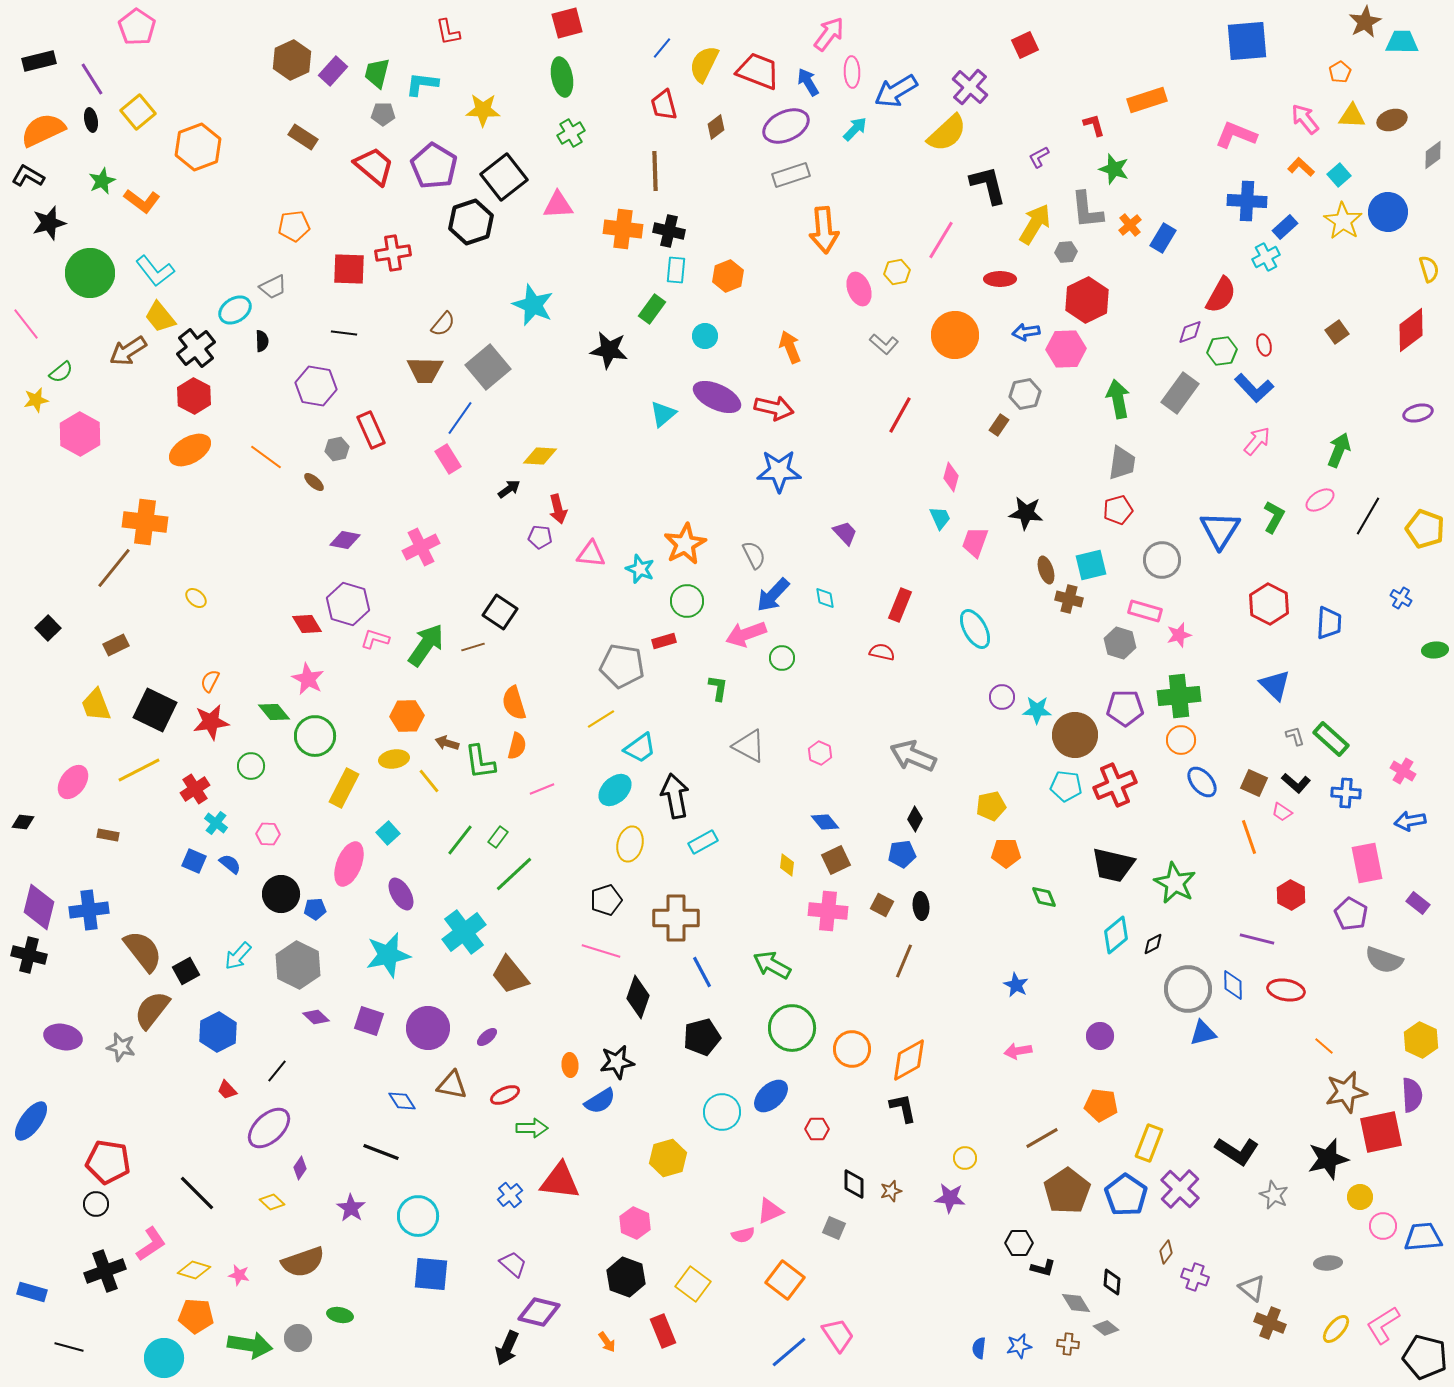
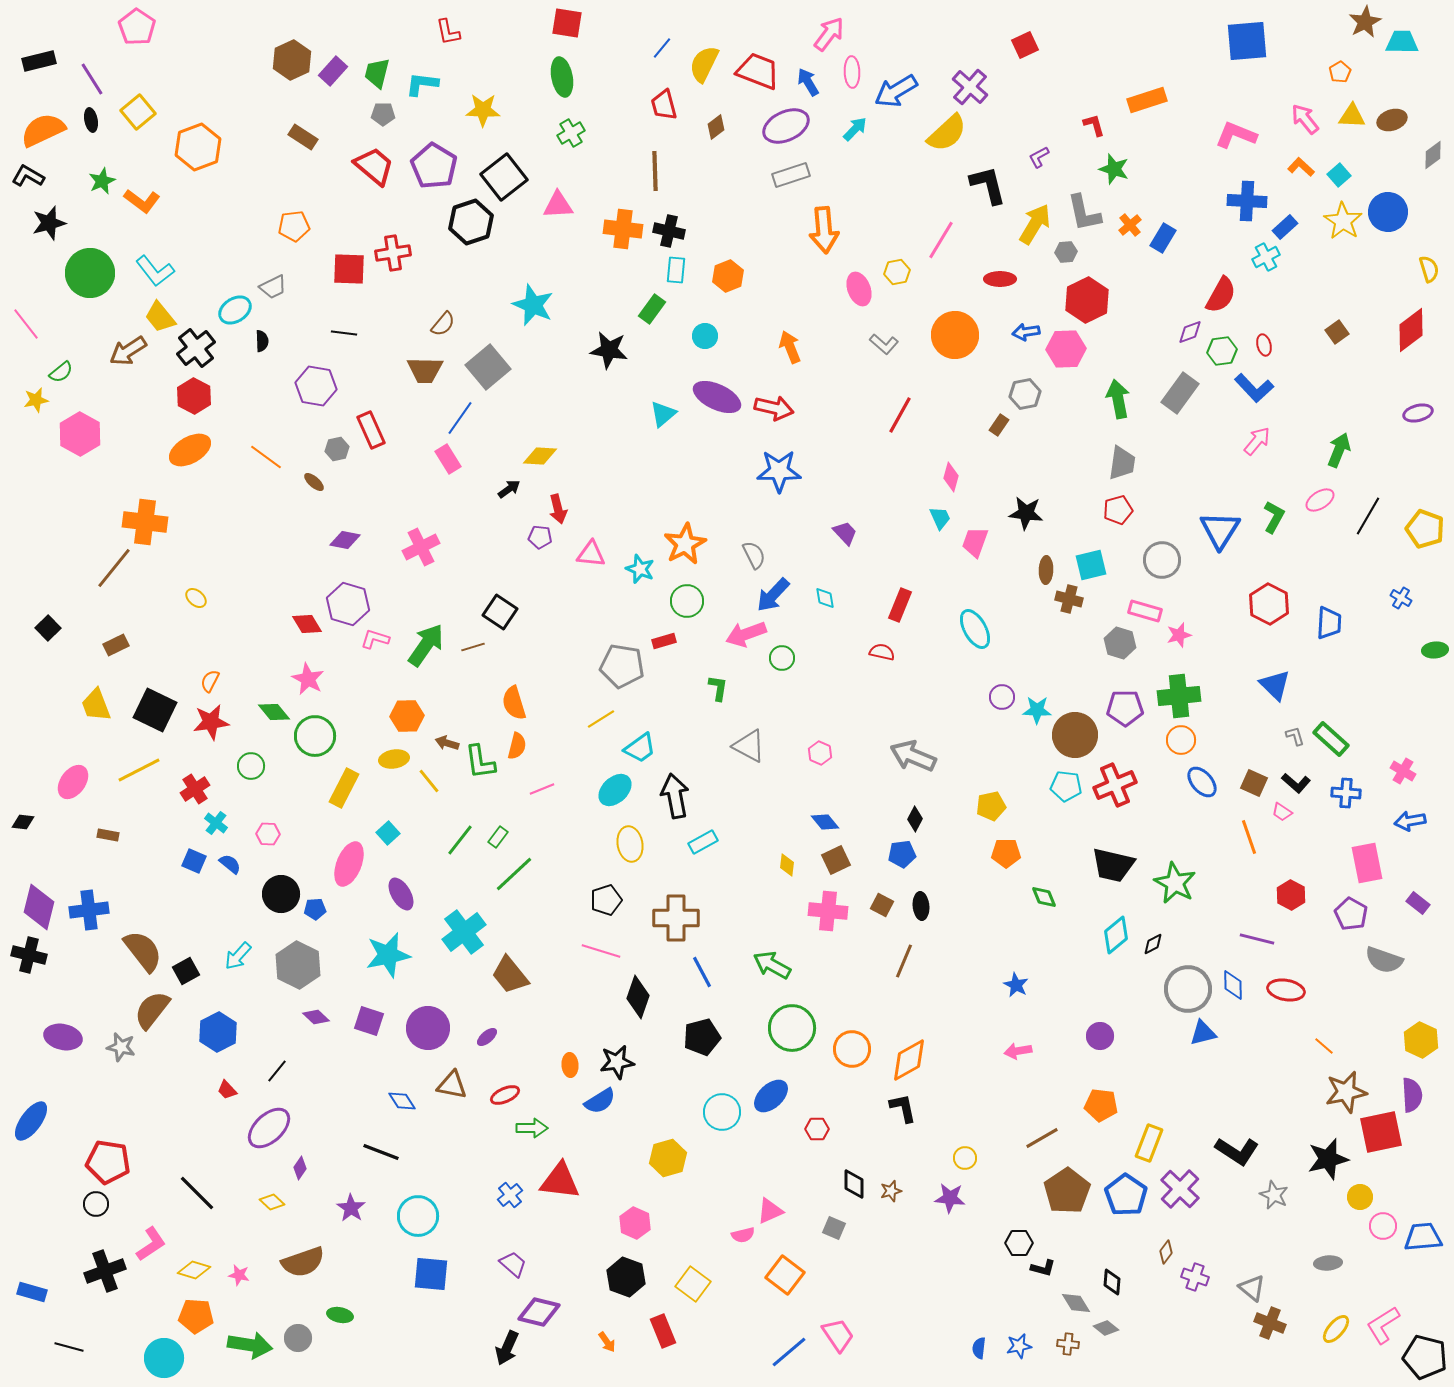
red square at (567, 23): rotated 24 degrees clockwise
gray L-shape at (1087, 210): moved 3 px left, 3 px down; rotated 6 degrees counterclockwise
brown ellipse at (1046, 570): rotated 20 degrees clockwise
yellow ellipse at (630, 844): rotated 24 degrees counterclockwise
orange square at (785, 1280): moved 5 px up
